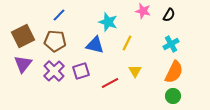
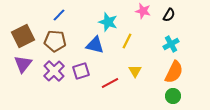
yellow line: moved 2 px up
